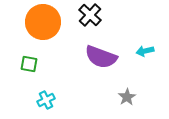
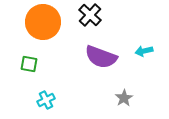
cyan arrow: moved 1 px left
gray star: moved 3 px left, 1 px down
